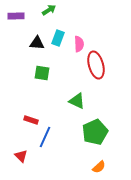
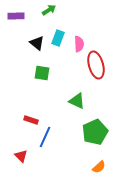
black triangle: rotated 35 degrees clockwise
